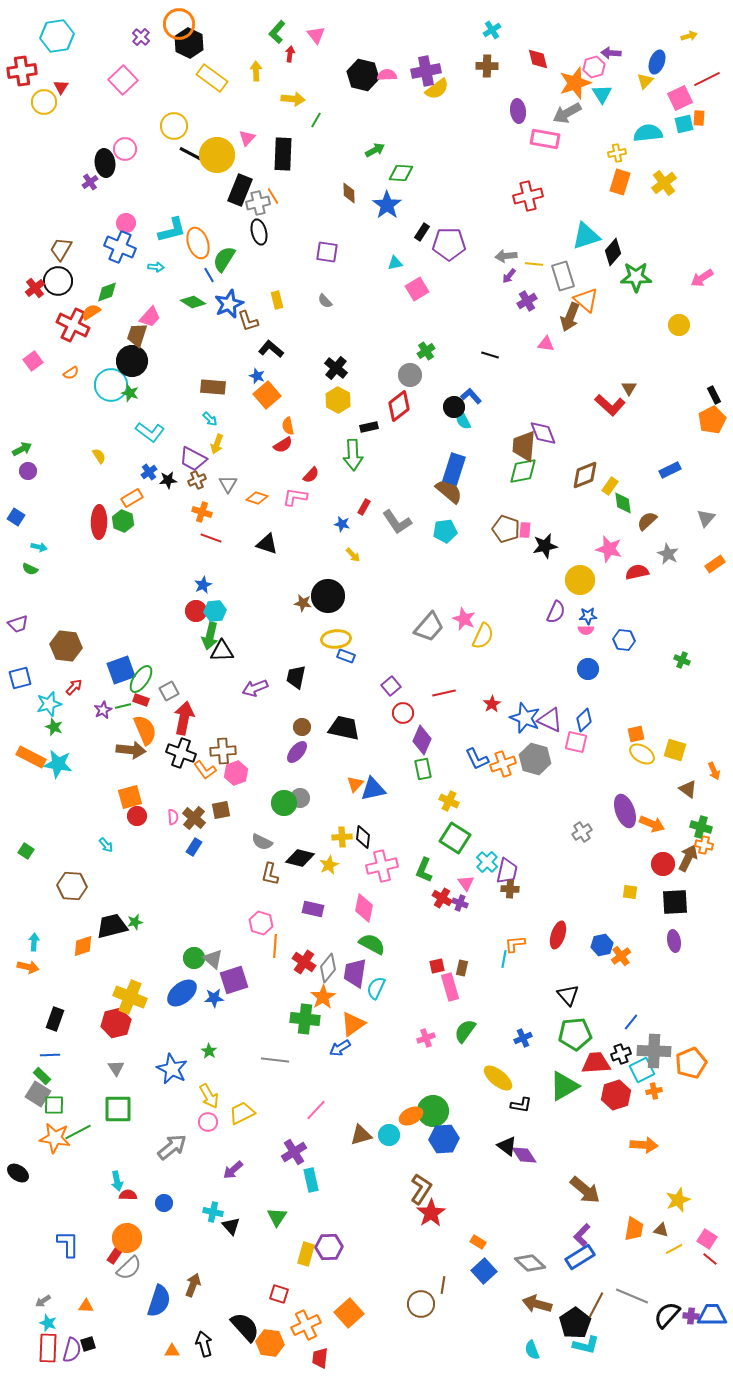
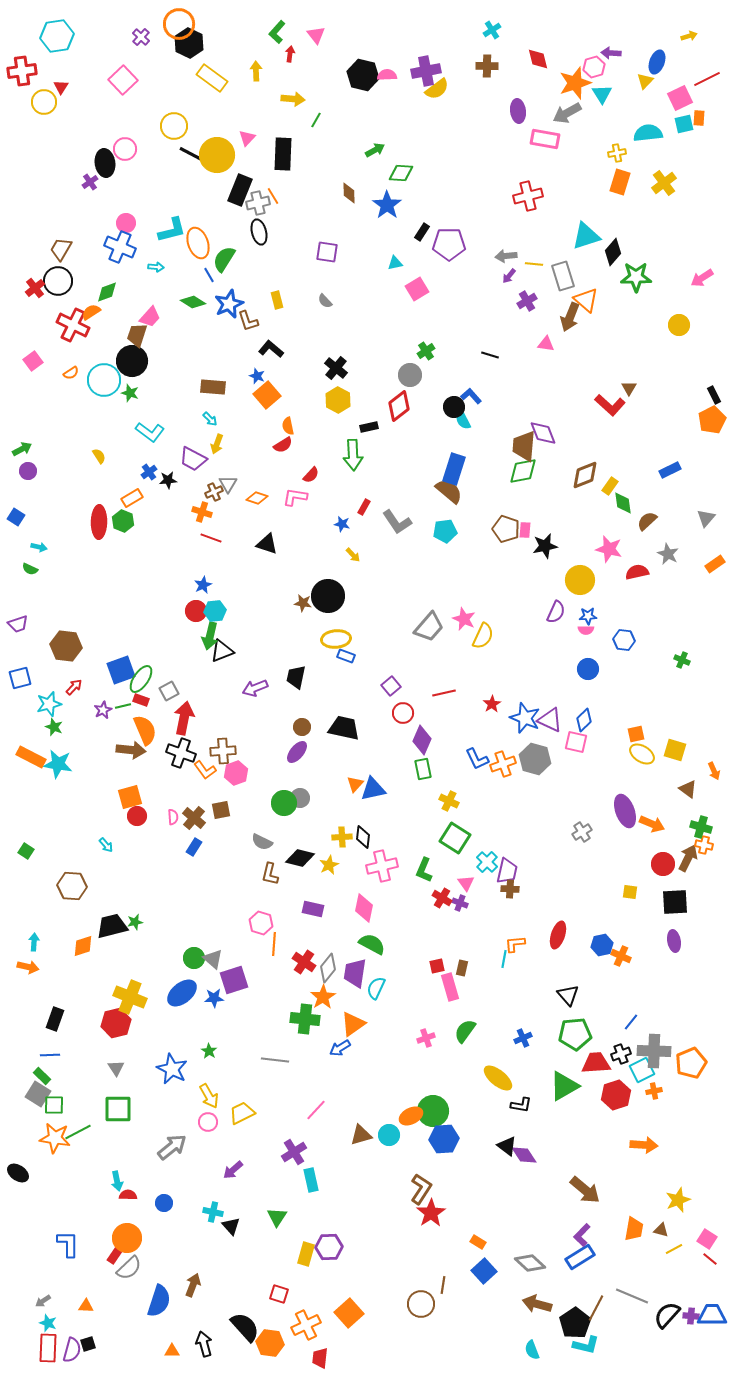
cyan circle at (111, 385): moved 7 px left, 5 px up
brown cross at (197, 480): moved 17 px right, 12 px down
black triangle at (222, 651): rotated 20 degrees counterclockwise
orange line at (275, 946): moved 1 px left, 2 px up
orange cross at (621, 956): rotated 30 degrees counterclockwise
brown line at (596, 1305): moved 3 px down
